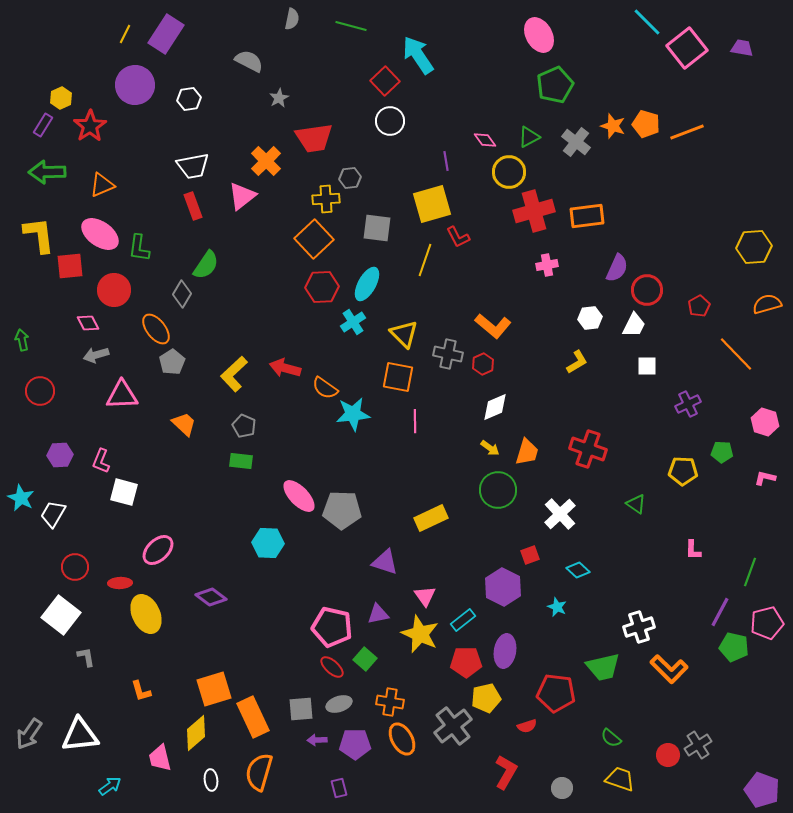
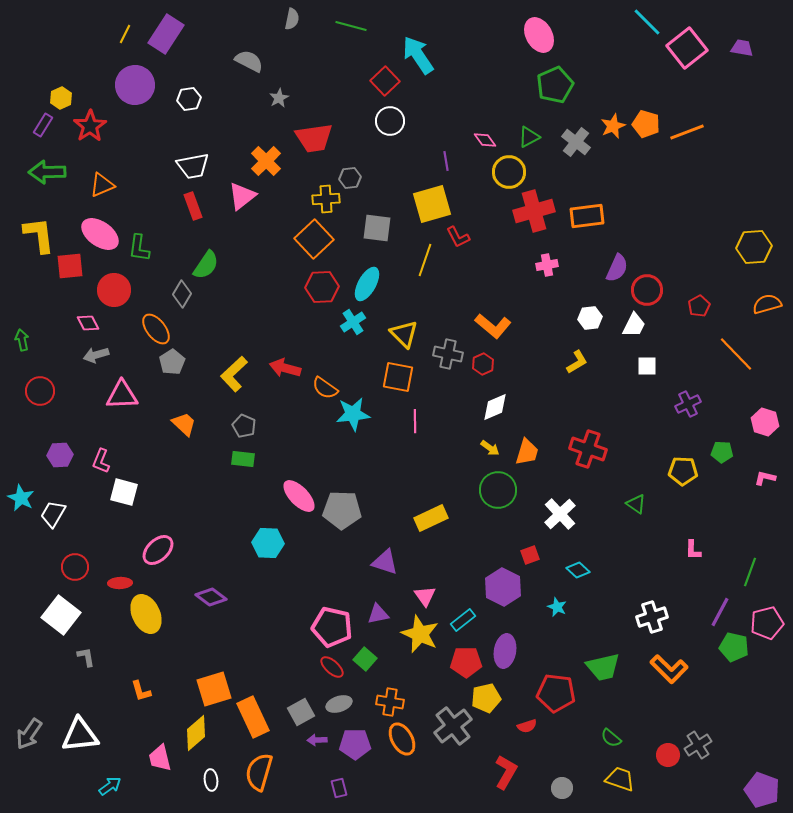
orange star at (613, 126): rotated 30 degrees clockwise
green rectangle at (241, 461): moved 2 px right, 2 px up
white cross at (639, 627): moved 13 px right, 10 px up
gray square at (301, 709): moved 3 px down; rotated 24 degrees counterclockwise
